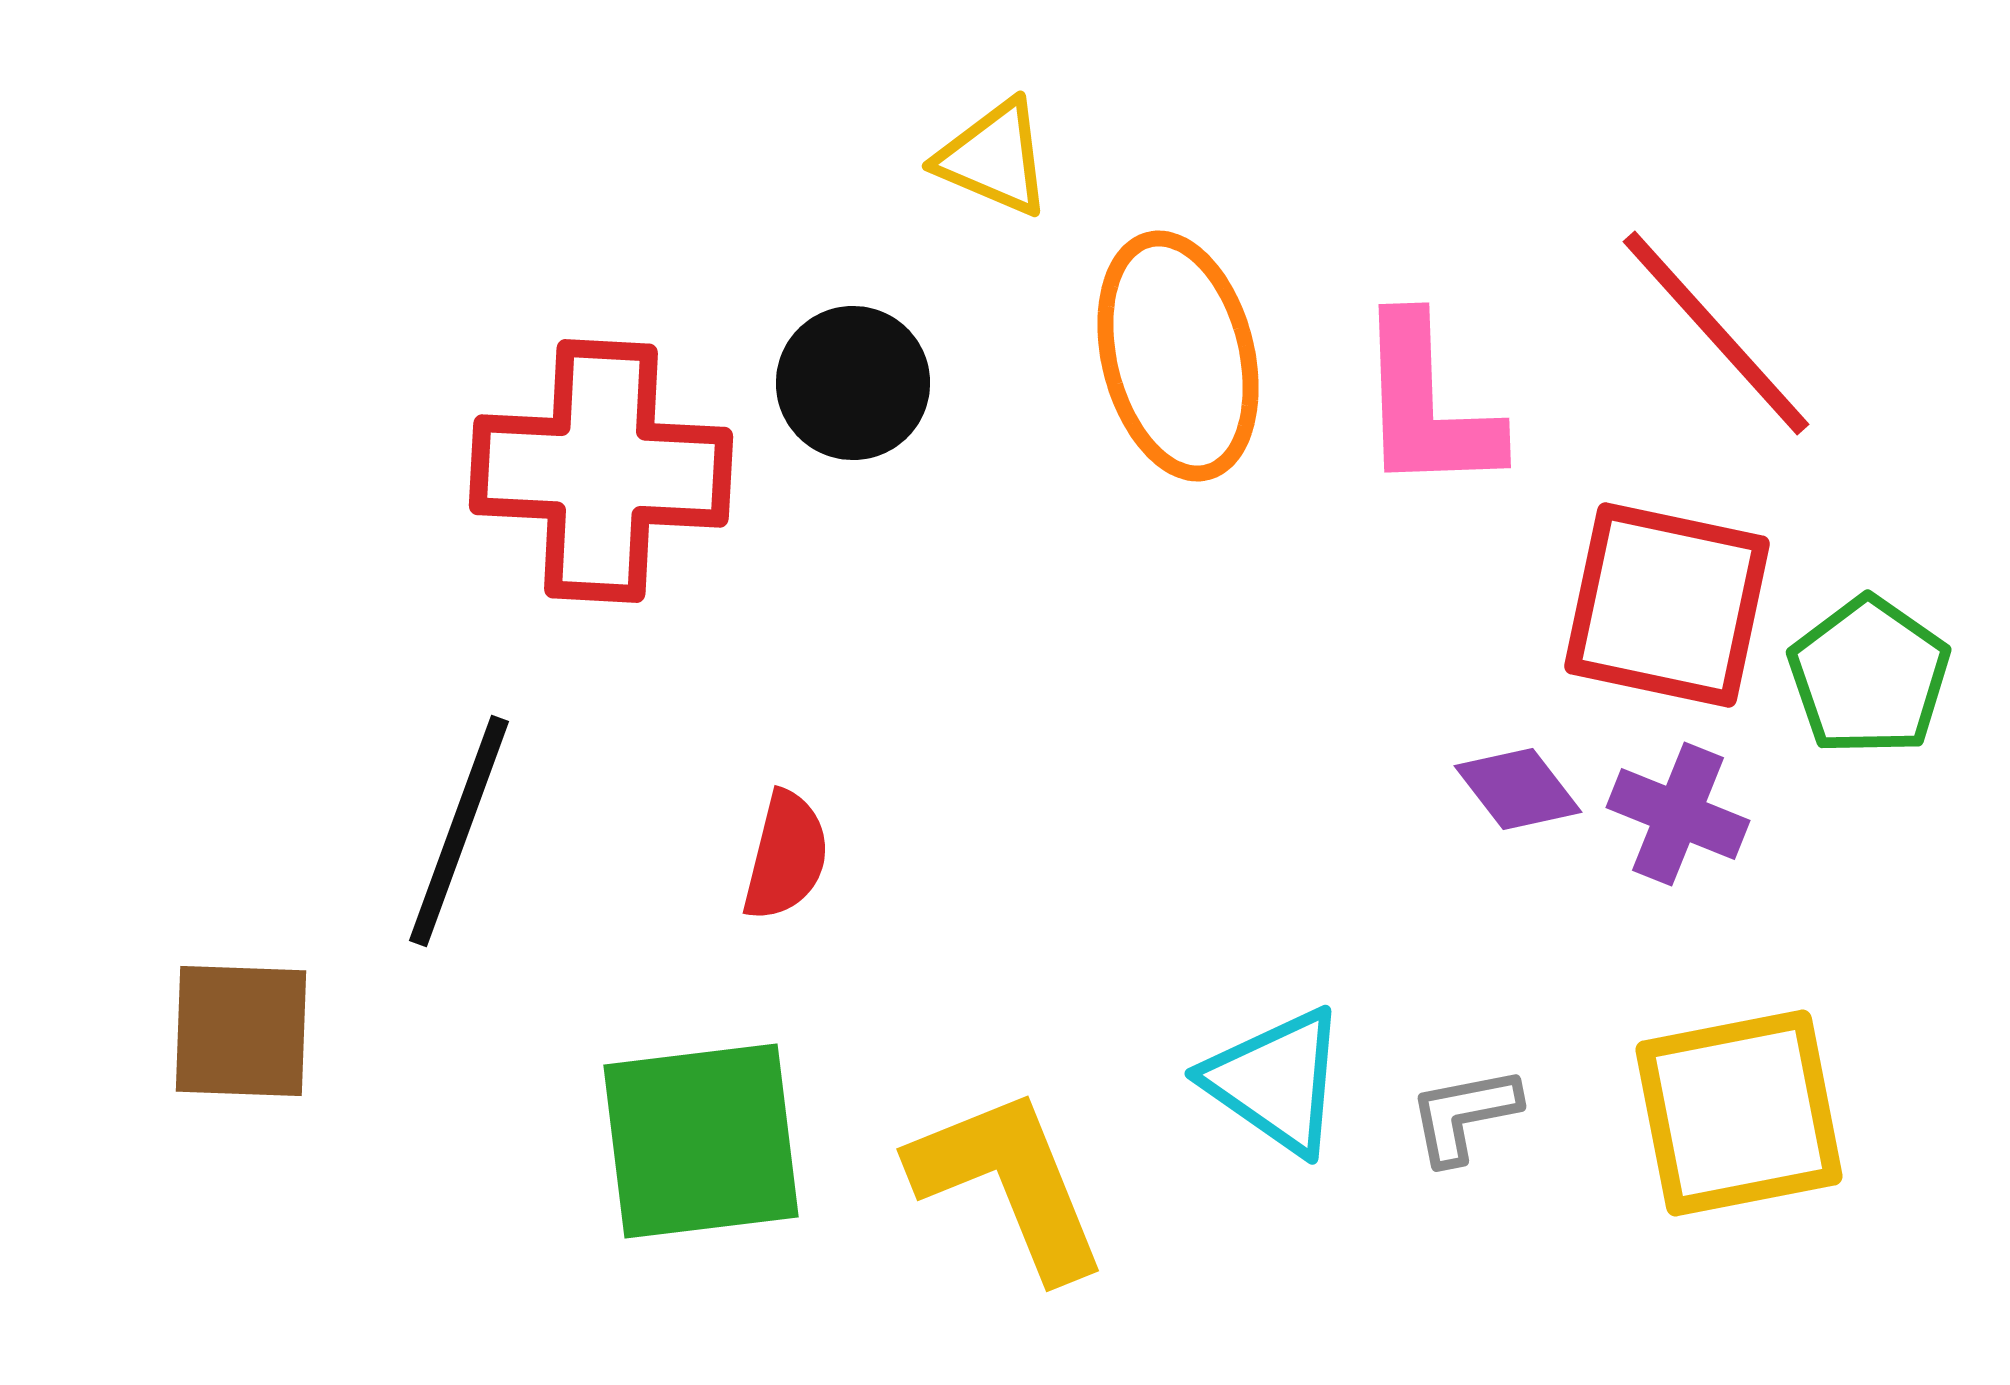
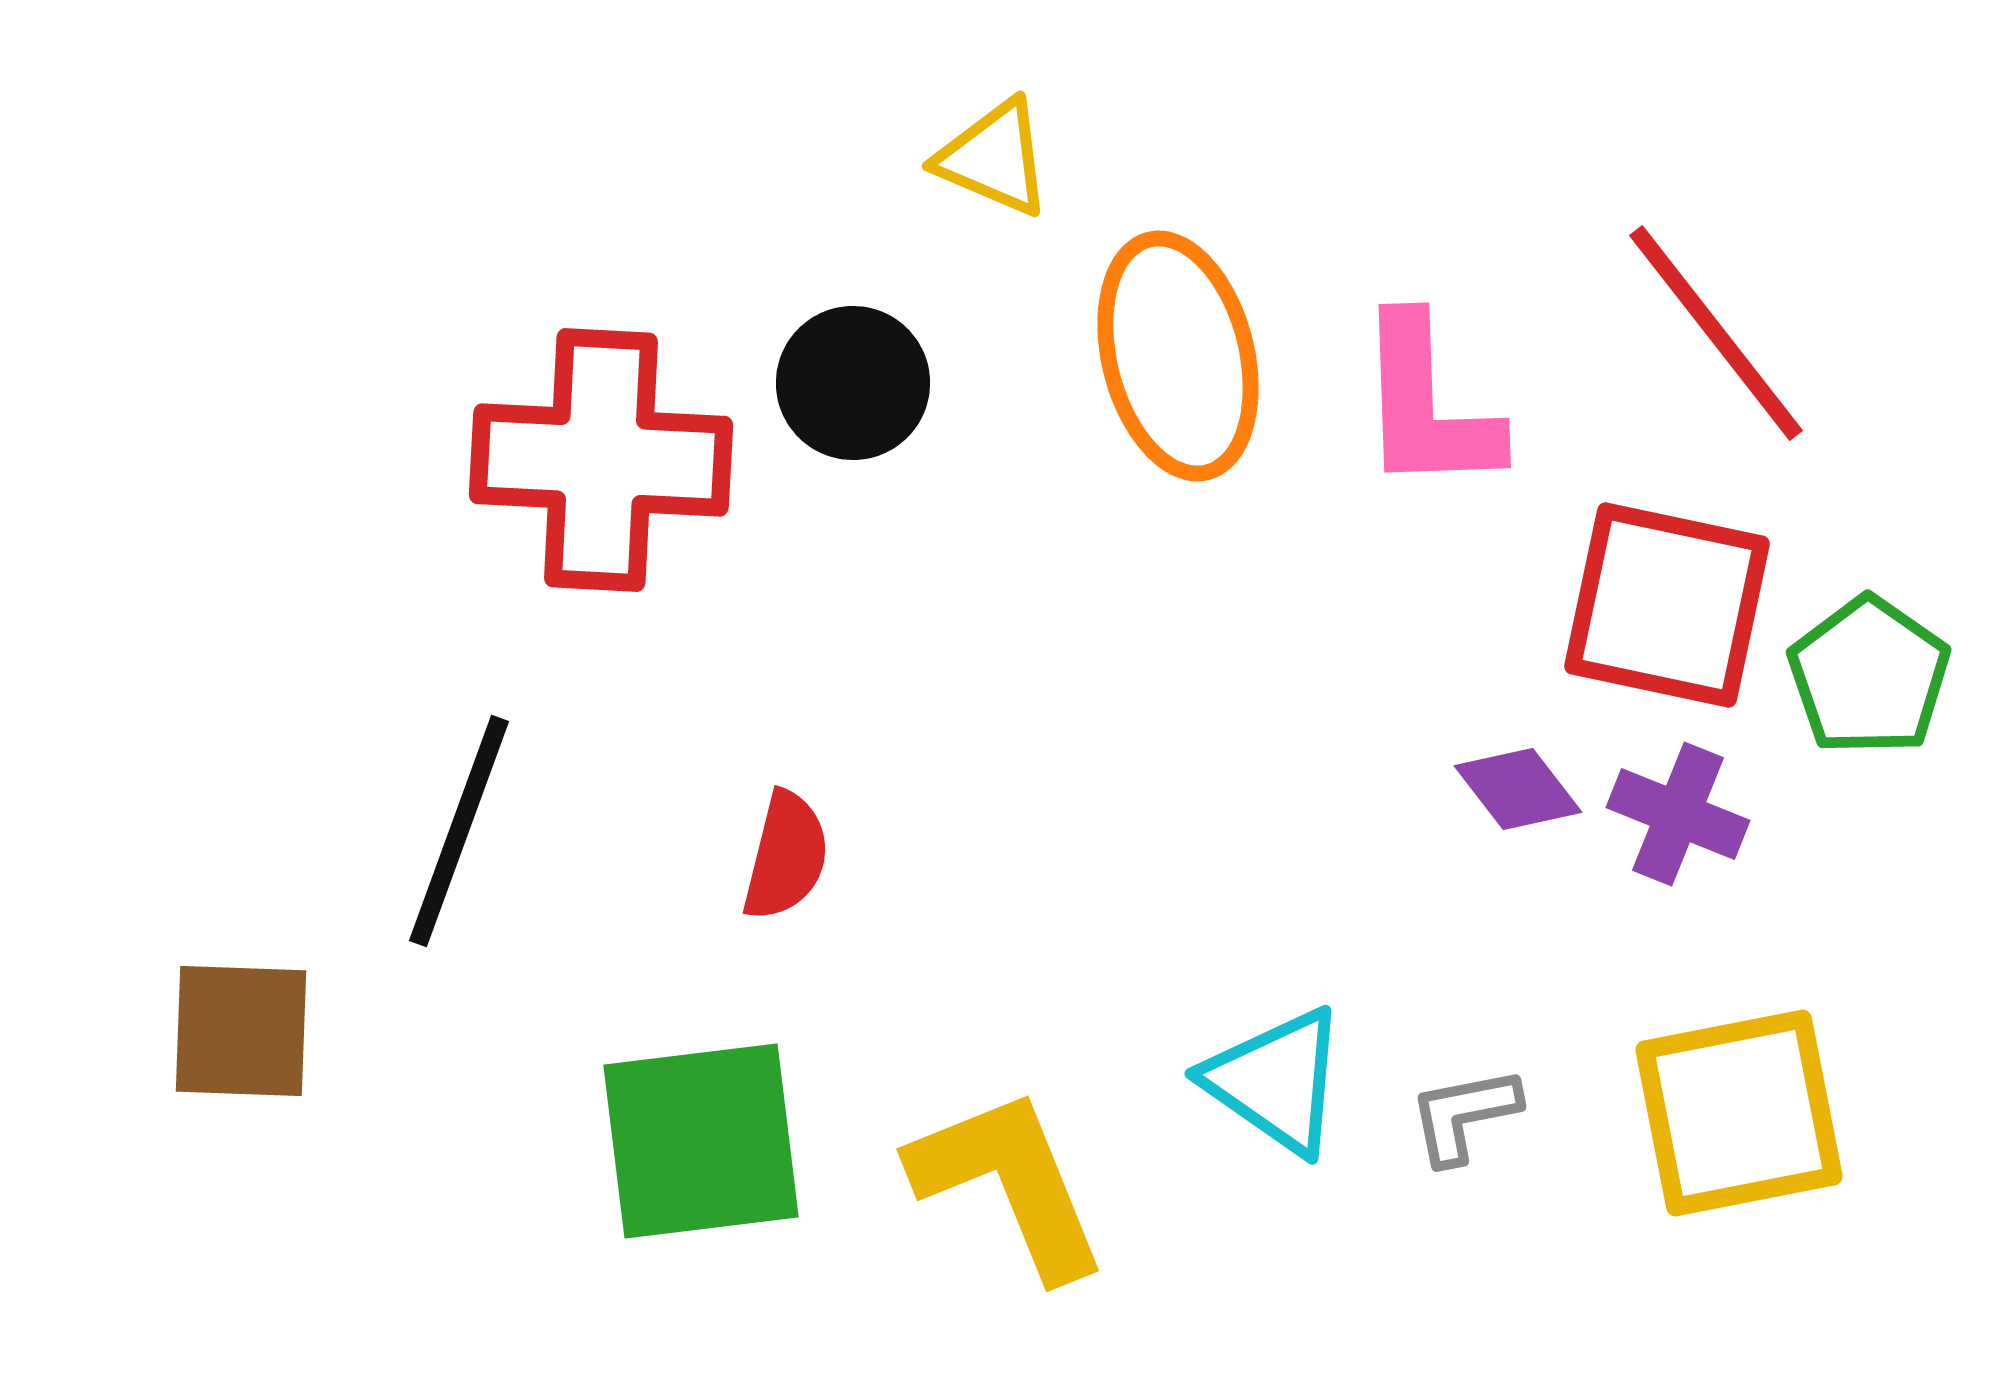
red line: rotated 4 degrees clockwise
red cross: moved 11 px up
